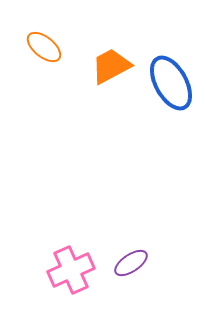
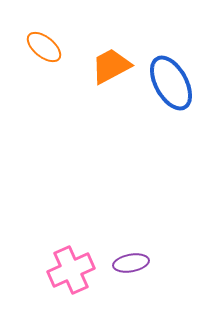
purple ellipse: rotated 24 degrees clockwise
